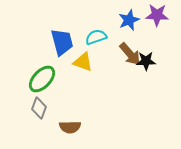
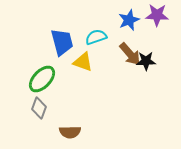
brown semicircle: moved 5 px down
